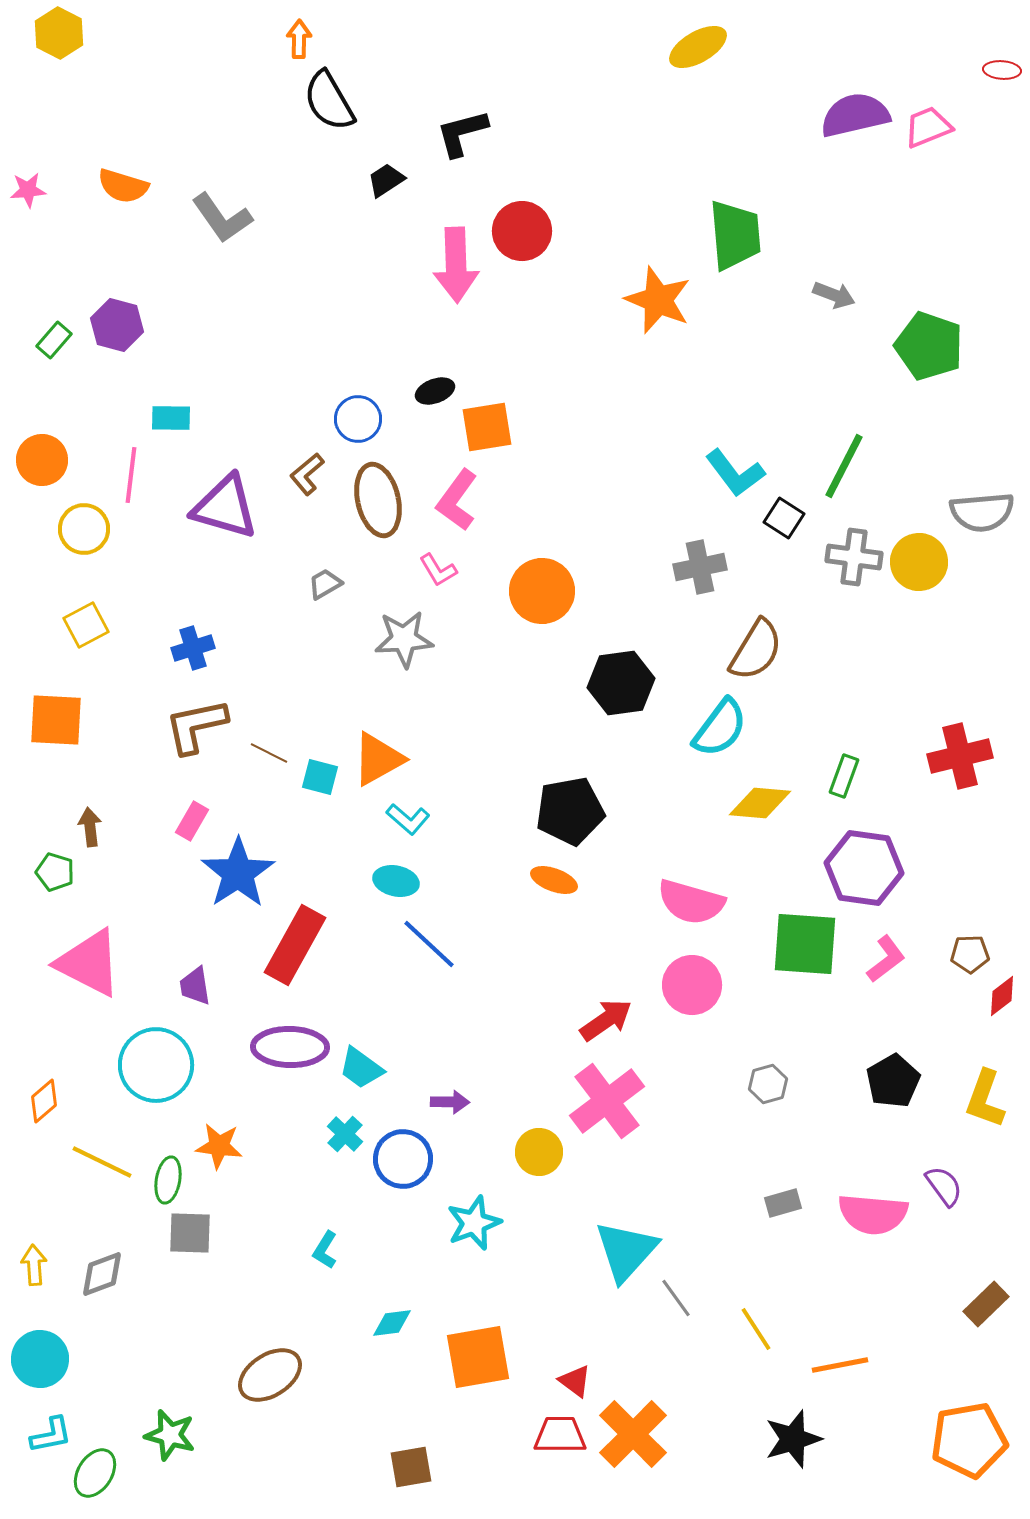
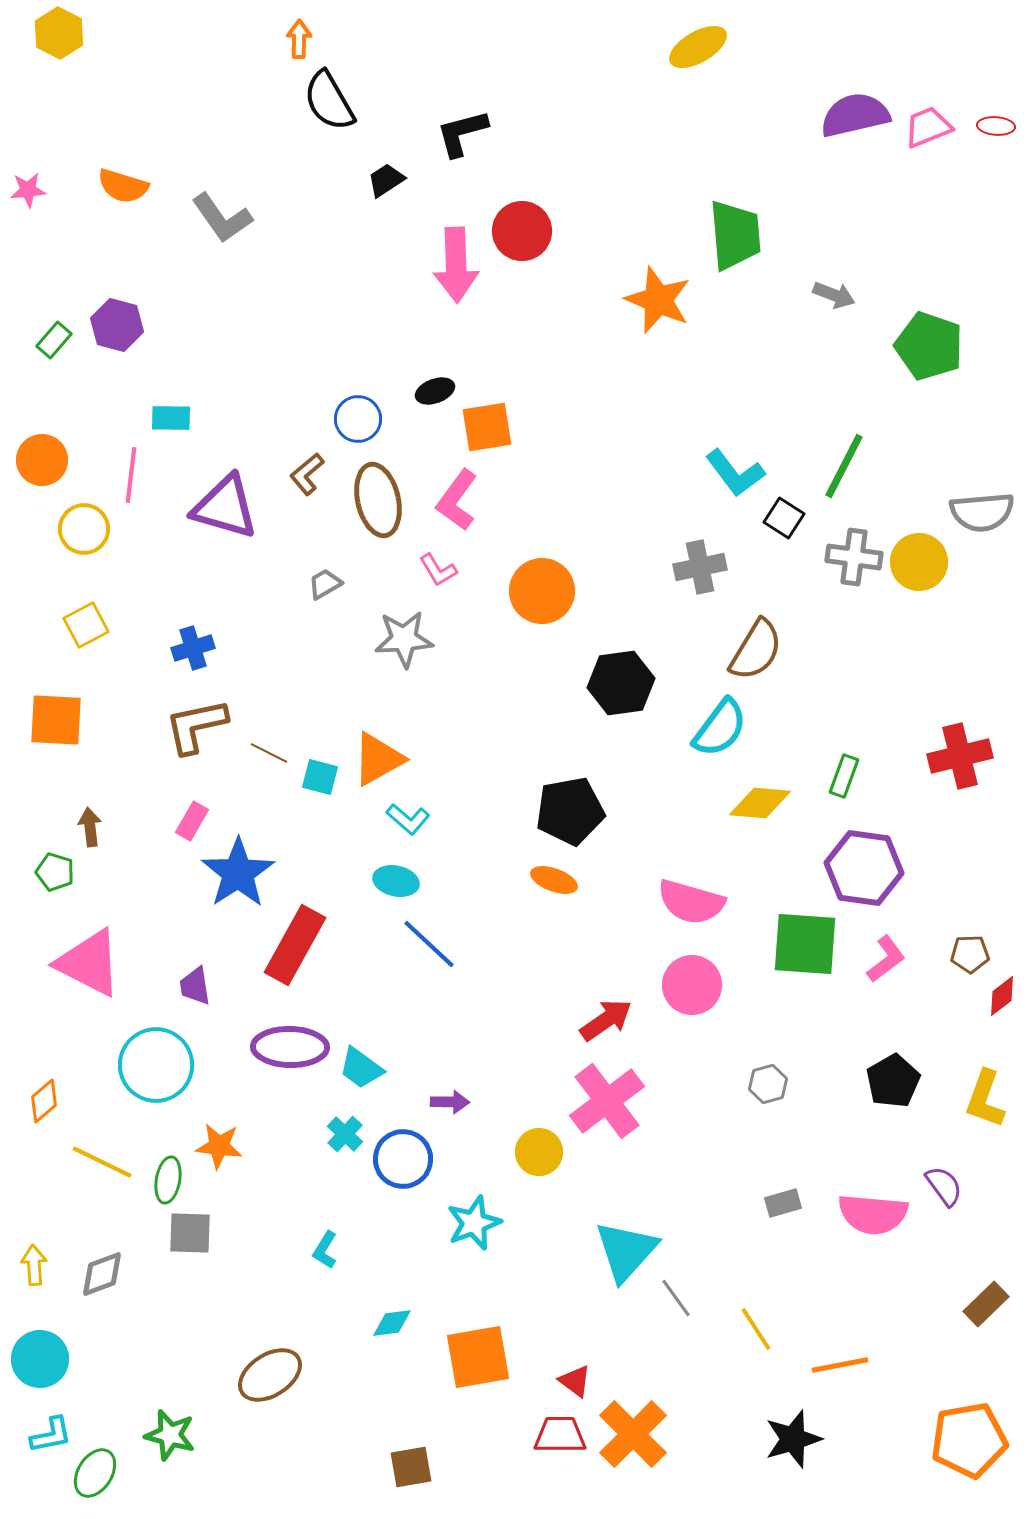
red ellipse at (1002, 70): moved 6 px left, 56 px down
